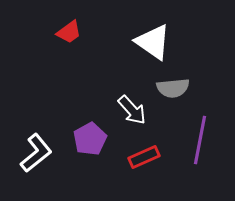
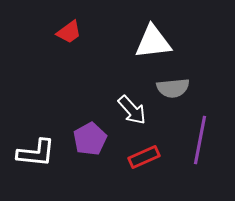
white triangle: rotated 42 degrees counterclockwise
white L-shape: rotated 45 degrees clockwise
